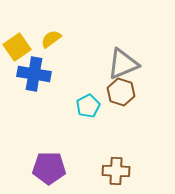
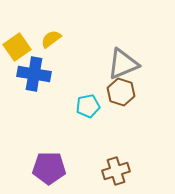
cyan pentagon: rotated 15 degrees clockwise
brown cross: rotated 20 degrees counterclockwise
